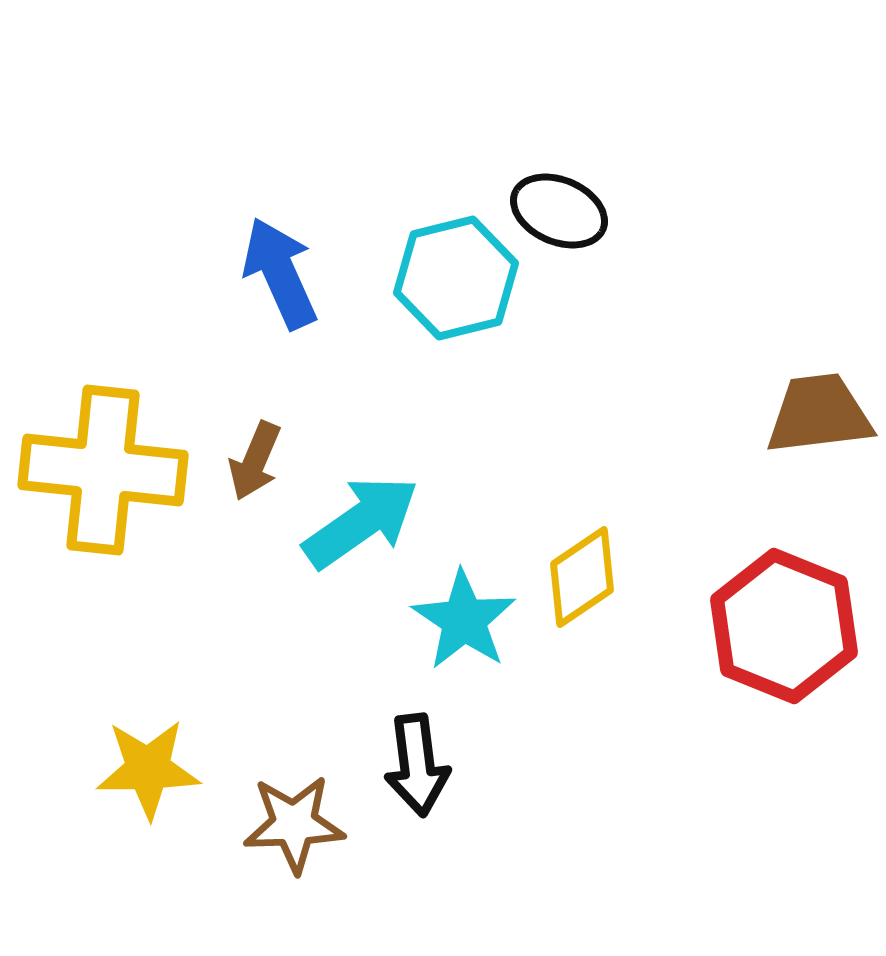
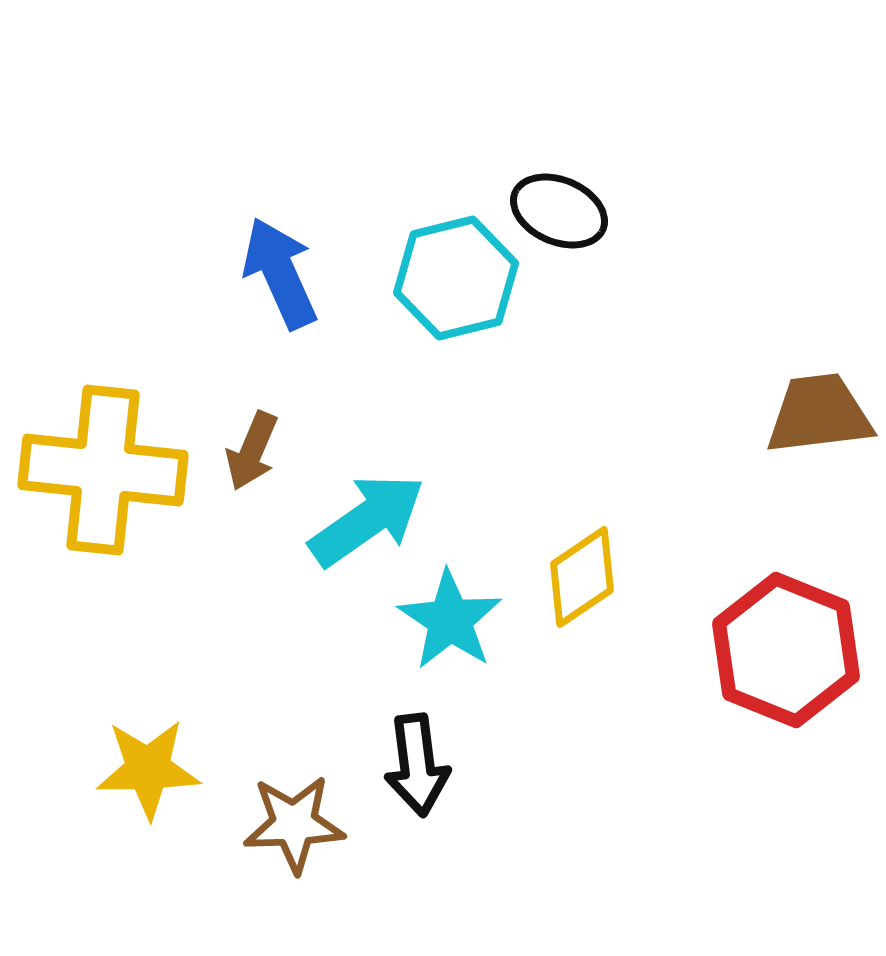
brown arrow: moved 3 px left, 10 px up
cyan arrow: moved 6 px right, 2 px up
cyan star: moved 14 px left
red hexagon: moved 2 px right, 24 px down
